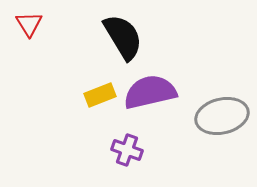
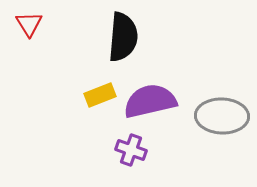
black semicircle: rotated 36 degrees clockwise
purple semicircle: moved 9 px down
gray ellipse: rotated 15 degrees clockwise
purple cross: moved 4 px right
